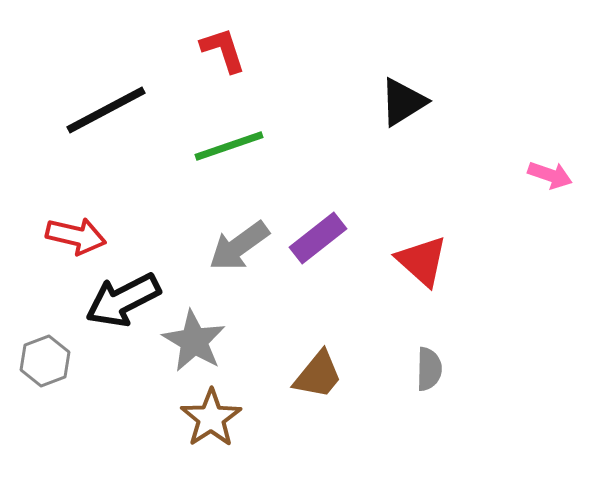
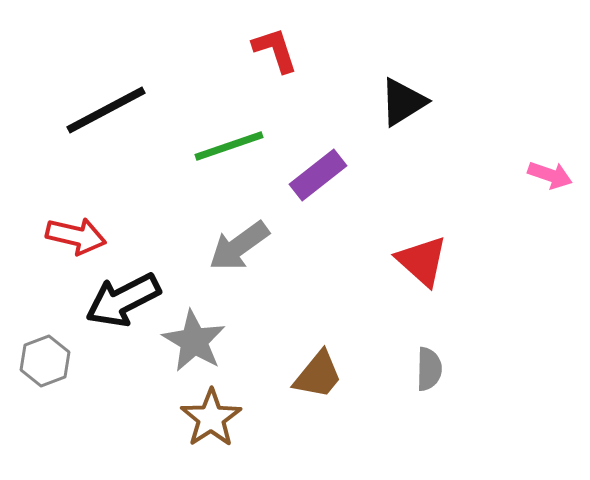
red L-shape: moved 52 px right
purple rectangle: moved 63 px up
